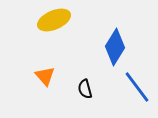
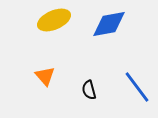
blue diamond: moved 6 px left, 23 px up; rotated 48 degrees clockwise
black semicircle: moved 4 px right, 1 px down
